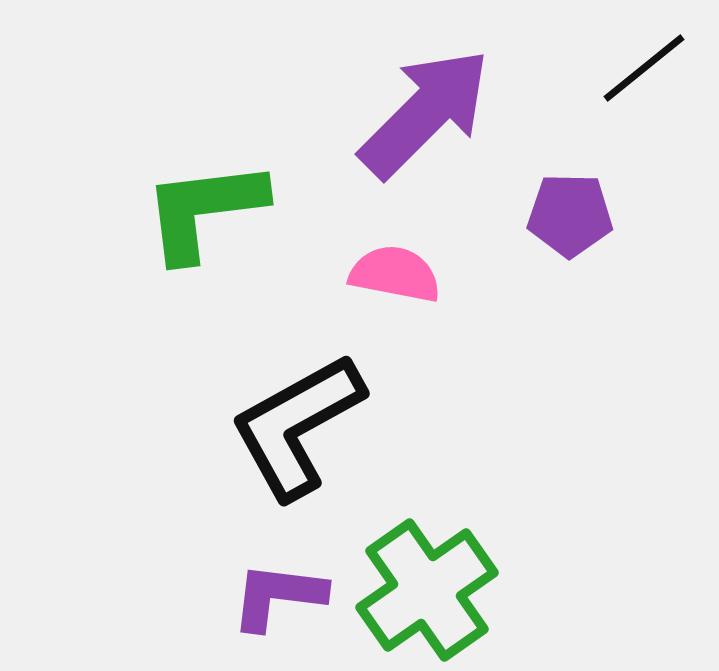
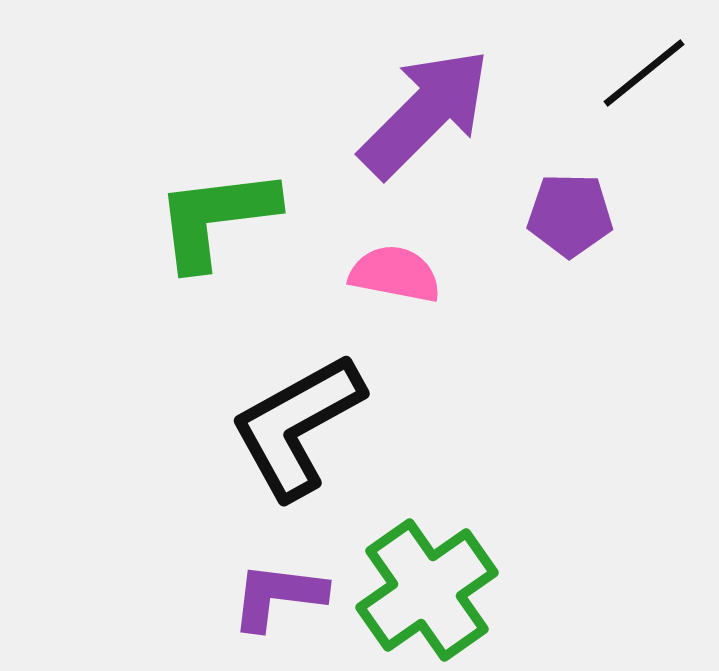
black line: moved 5 px down
green L-shape: moved 12 px right, 8 px down
